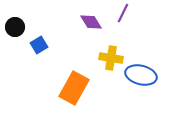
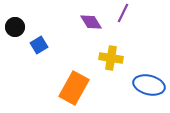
blue ellipse: moved 8 px right, 10 px down
